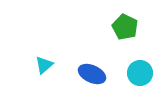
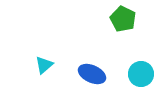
green pentagon: moved 2 px left, 8 px up
cyan circle: moved 1 px right, 1 px down
